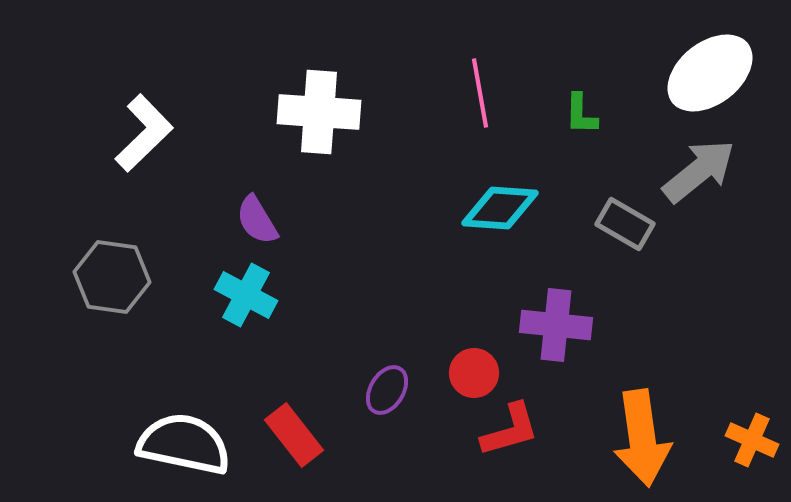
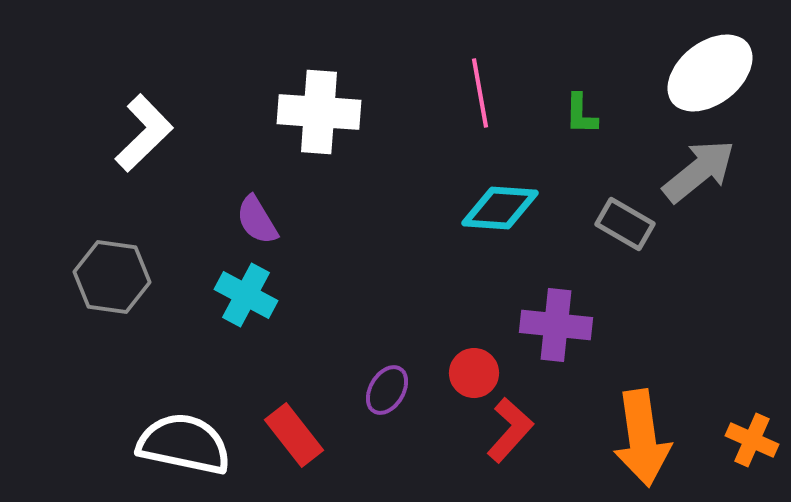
red L-shape: rotated 32 degrees counterclockwise
